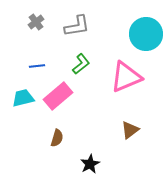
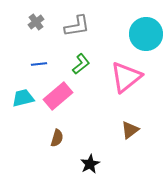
blue line: moved 2 px right, 2 px up
pink triangle: rotated 16 degrees counterclockwise
